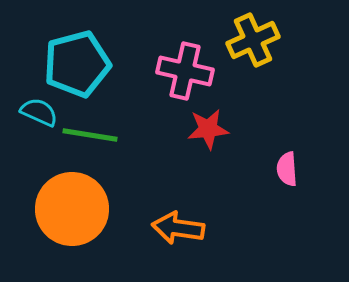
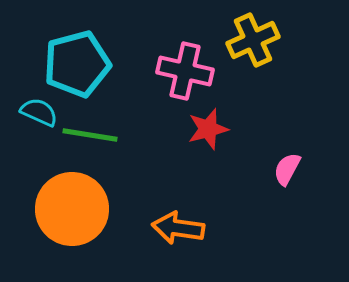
red star: rotated 9 degrees counterclockwise
pink semicircle: rotated 32 degrees clockwise
